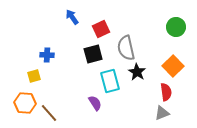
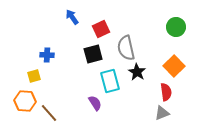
orange square: moved 1 px right
orange hexagon: moved 2 px up
